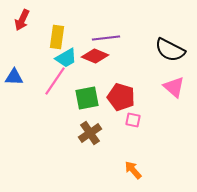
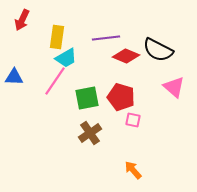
black semicircle: moved 12 px left
red diamond: moved 31 px right
